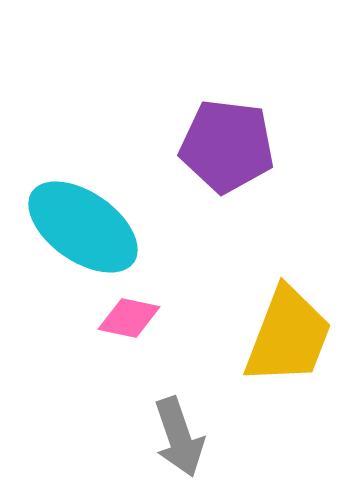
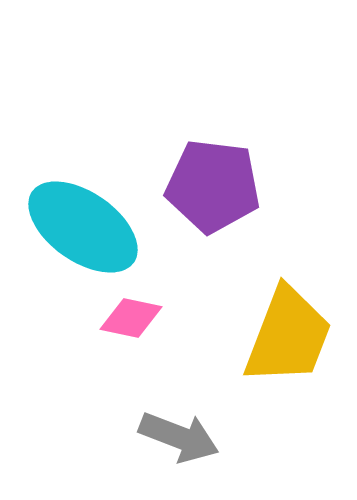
purple pentagon: moved 14 px left, 40 px down
pink diamond: moved 2 px right
gray arrow: rotated 50 degrees counterclockwise
